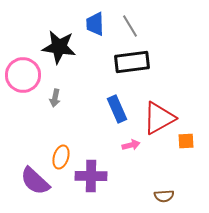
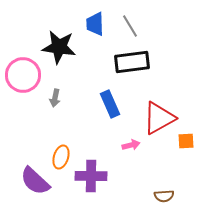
blue rectangle: moved 7 px left, 5 px up
